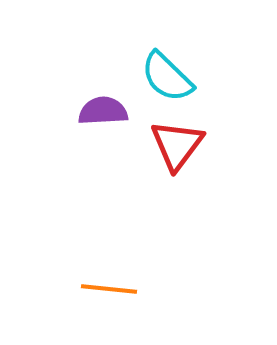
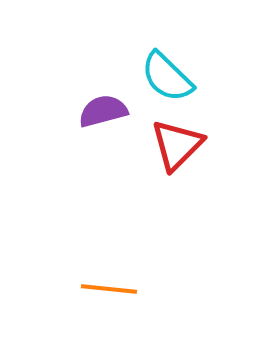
purple semicircle: rotated 12 degrees counterclockwise
red triangle: rotated 8 degrees clockwise
